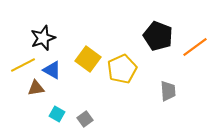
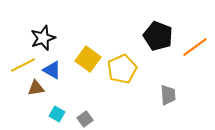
gray trapezoid: moved 4 px down
